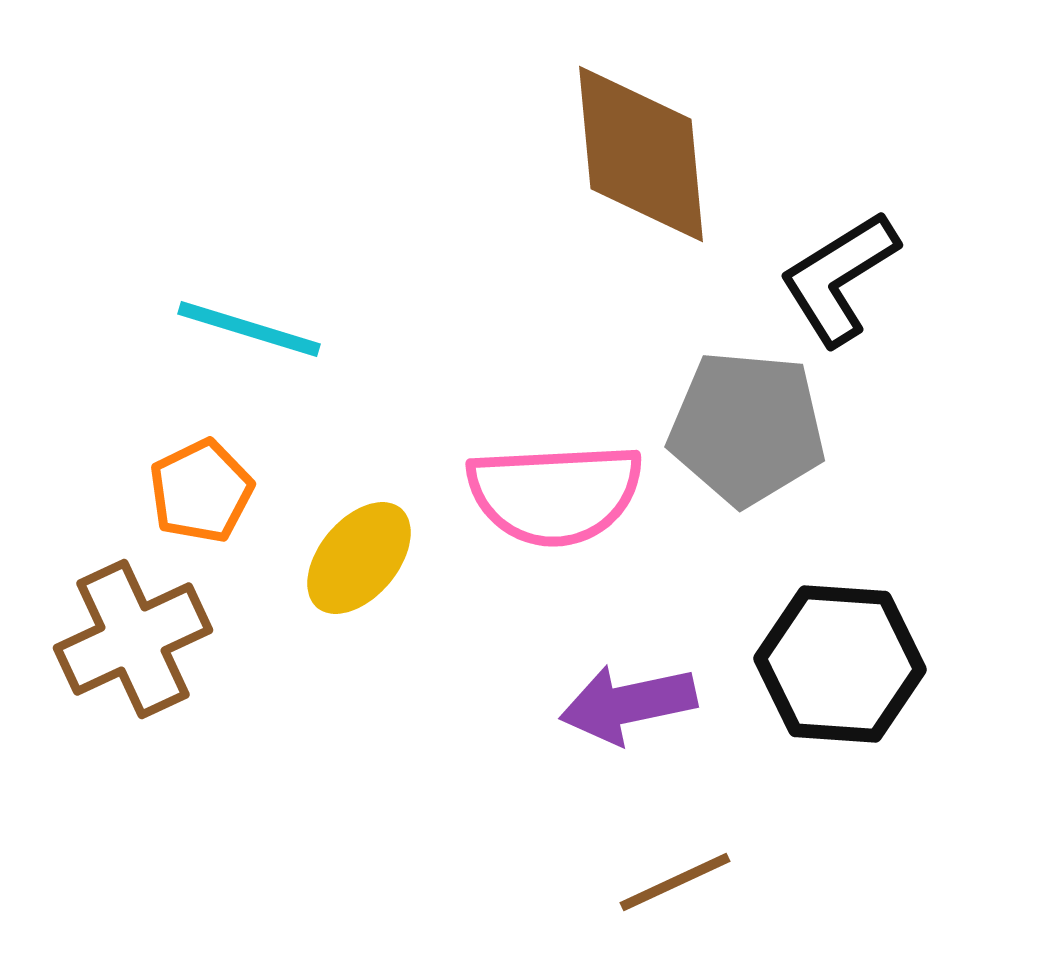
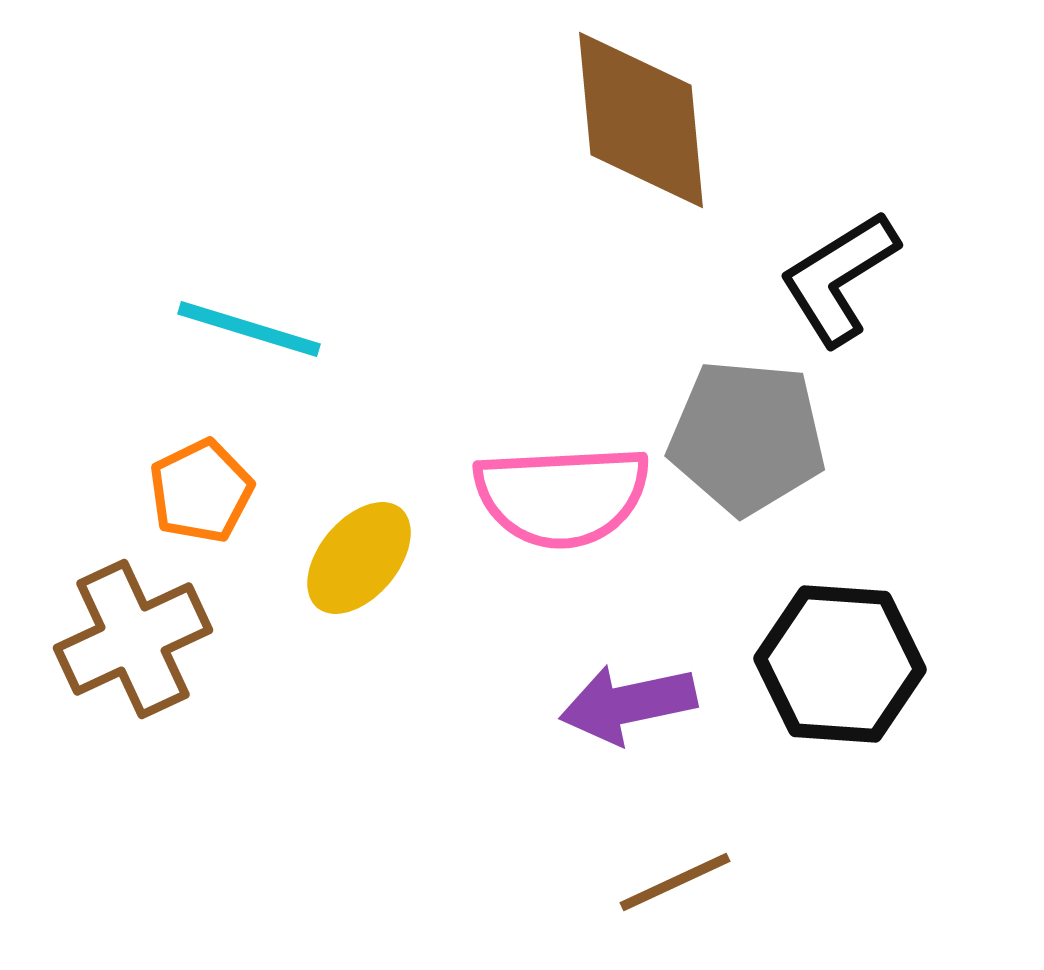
brown diamond: moved 34 px up
gray pentagon: moved 9 px down
pink semicircle: moved 7 px right, 2 px down
